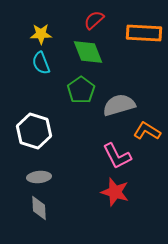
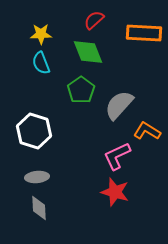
gray semicircle: rotated 32 degrees counterclockwise
pink L-shape: rotated 92 degrees clockwise
gray ellipse: moved 2 px left
